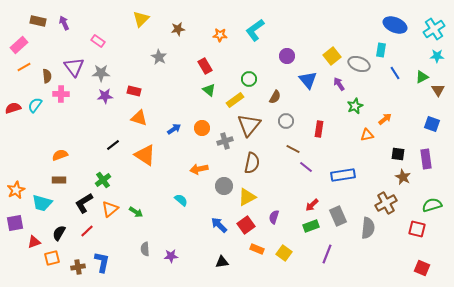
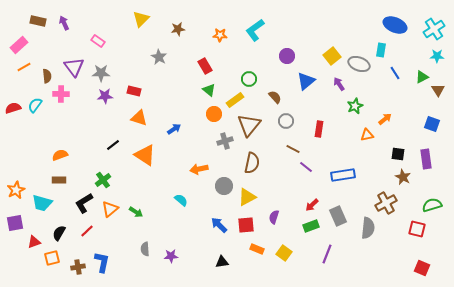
blue triangle at (308, 80): moved 2 px left, 1 px down; rotated 30 degrees clockwise
brown semicircle at (275, 97): rotated 72 degrees counterclockwise
orange circle at (202, 128): moved 12 px right, 14 px up
red square at (246, 225): rotated 30 degrees clockwise
